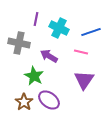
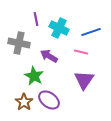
purple line: rotated 24 degrees counterclockwise
